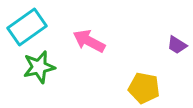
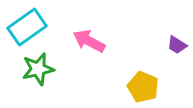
green star: moved 1 px left, 2 px down
yellow pentagon: moved 1 px left, 1 px up; rotated 12 degrees clockwise
